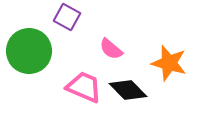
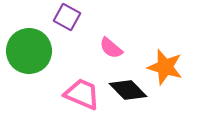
pink semicircle: moved 1 px up
orange star: moved 4 px left, 4 px down
pink trapezoid: moved 2 px left, 7 px down
